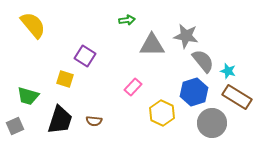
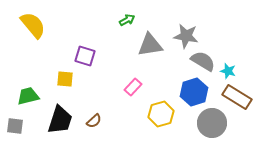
green arrow: rotated 21 degrees counterclockwise
gray triangle: moved 2 px left; rotated 8 degrees counterclockwise
purple square: rotated 15 degrees counterclockwise
gray semicircle: rotated 20 degrees counterclockwise
yellow square: rotated 12 degrees counterclockwise
green trapezoid: rotated 150 degrees clockwise
yellow hexagon: moved 1 px left, 1 px down; rotated 20 degrees clockwise
brown semicircle: rotated 49 degrees counterclockwise
gray square: rotated 30 degrees clockwise
